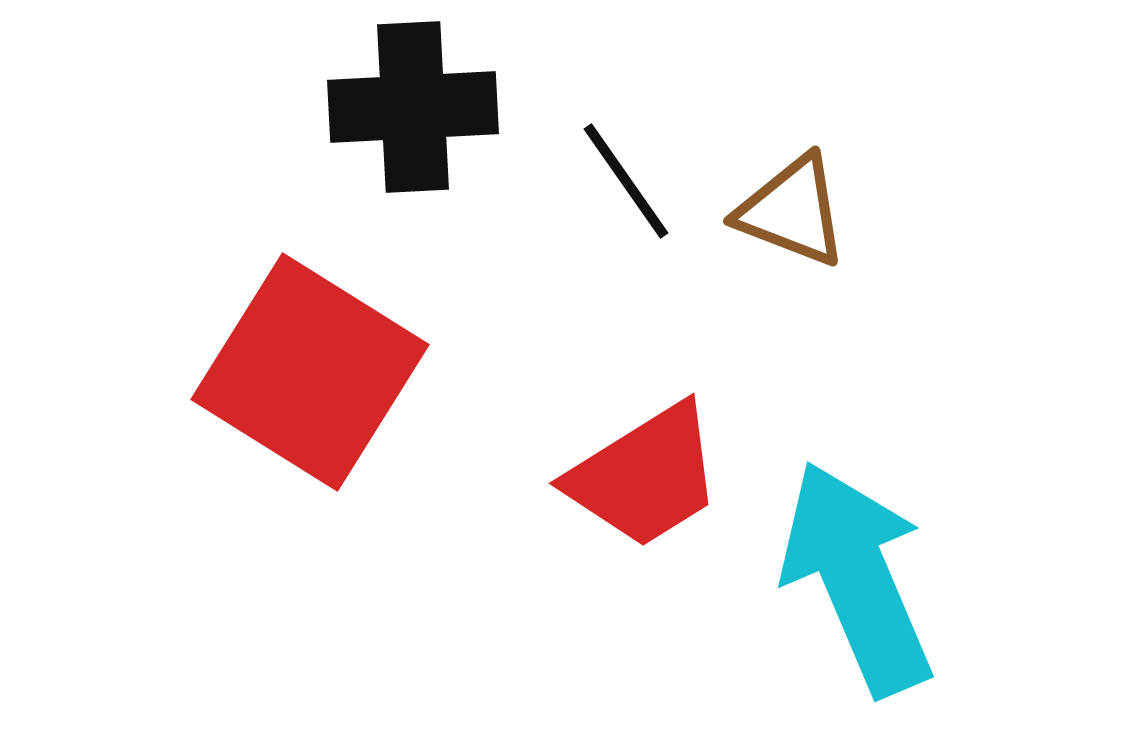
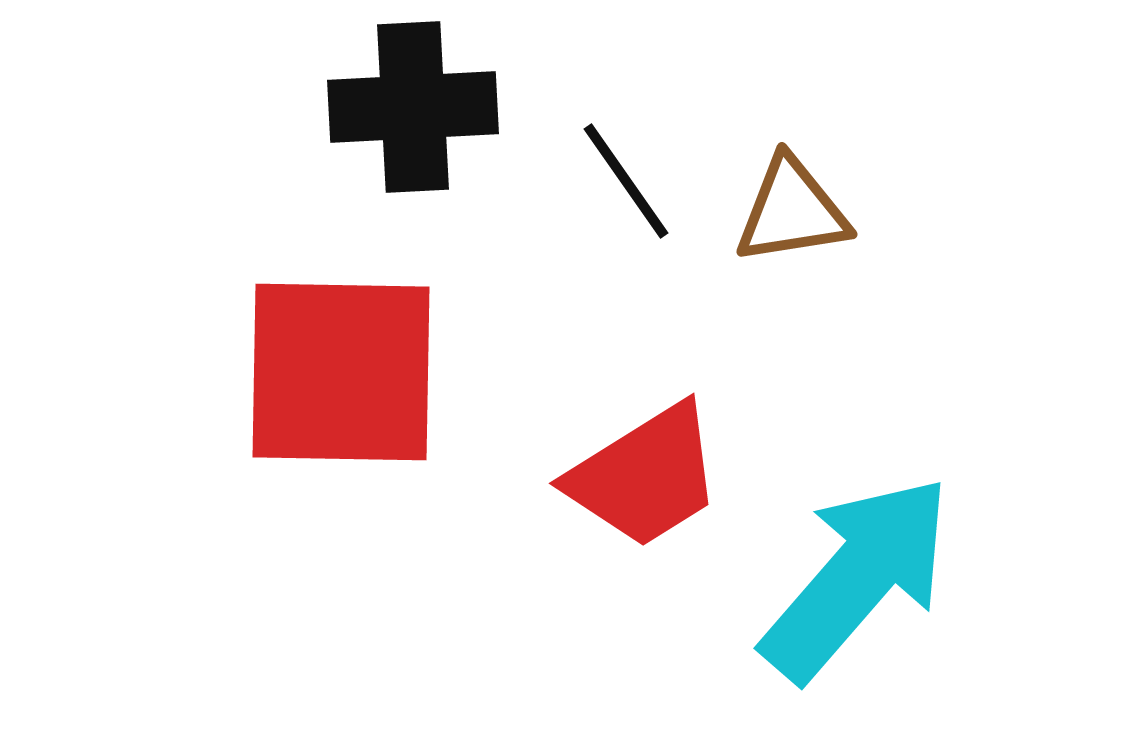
brown triangle: rotated 30 degrees counterclockwise
red square: moved 31 px right; rotated 31 degrees counterclockwise
cyan arrow: rotated 64 degrees clockwise
